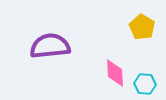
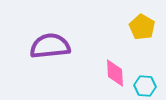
cyan hexagon: moved 2 px down
